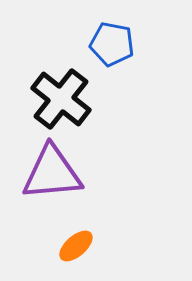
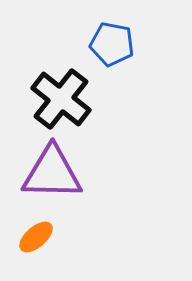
purple triangle: rotated 6 degrees clockwise
orange ellipse: moved 40 px left, 9 px up
